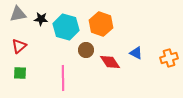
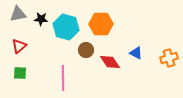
orange hexagon: rotated 20 degrees counterclockwise
